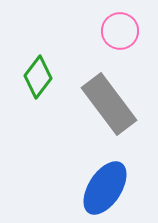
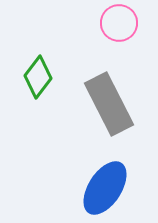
pink circle: moved 1 px left, 8 px up
gray rectangle: rotated 10 degrees clockwise
